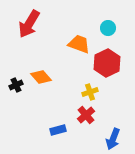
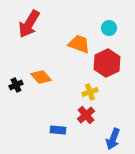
cyan circle: moved 1 px right
blue rectangle: rotated 21 degrees clockwise
